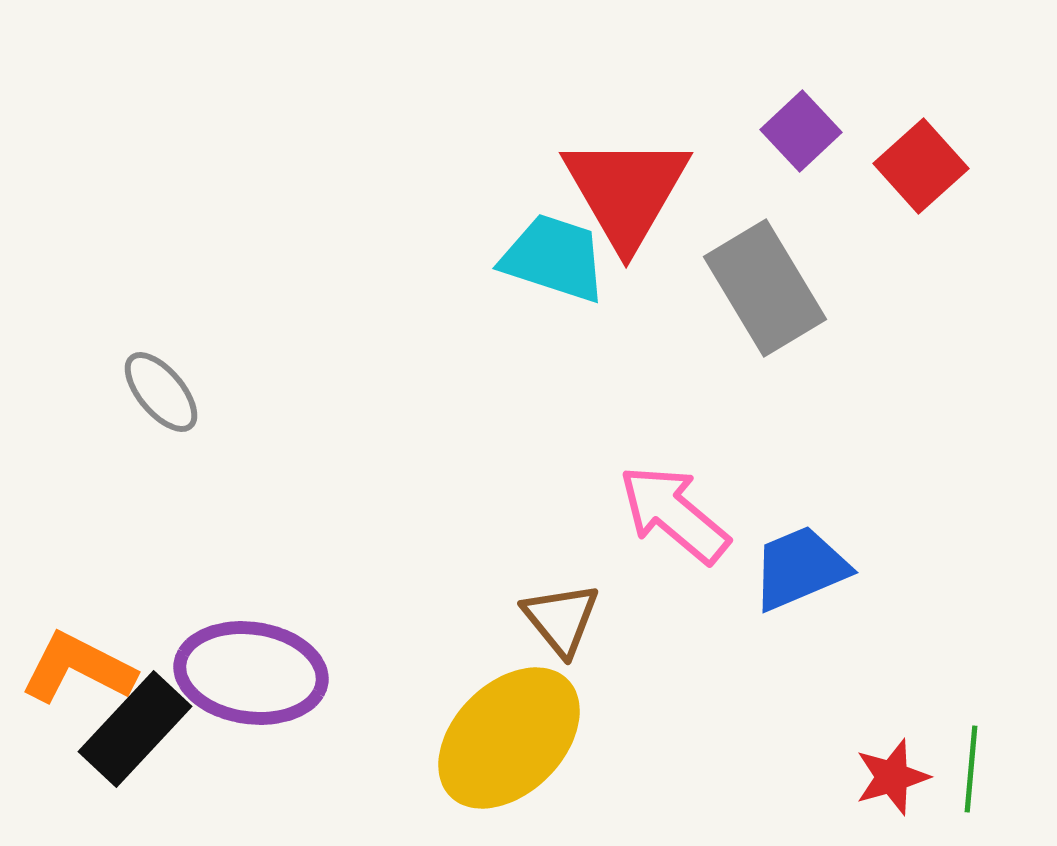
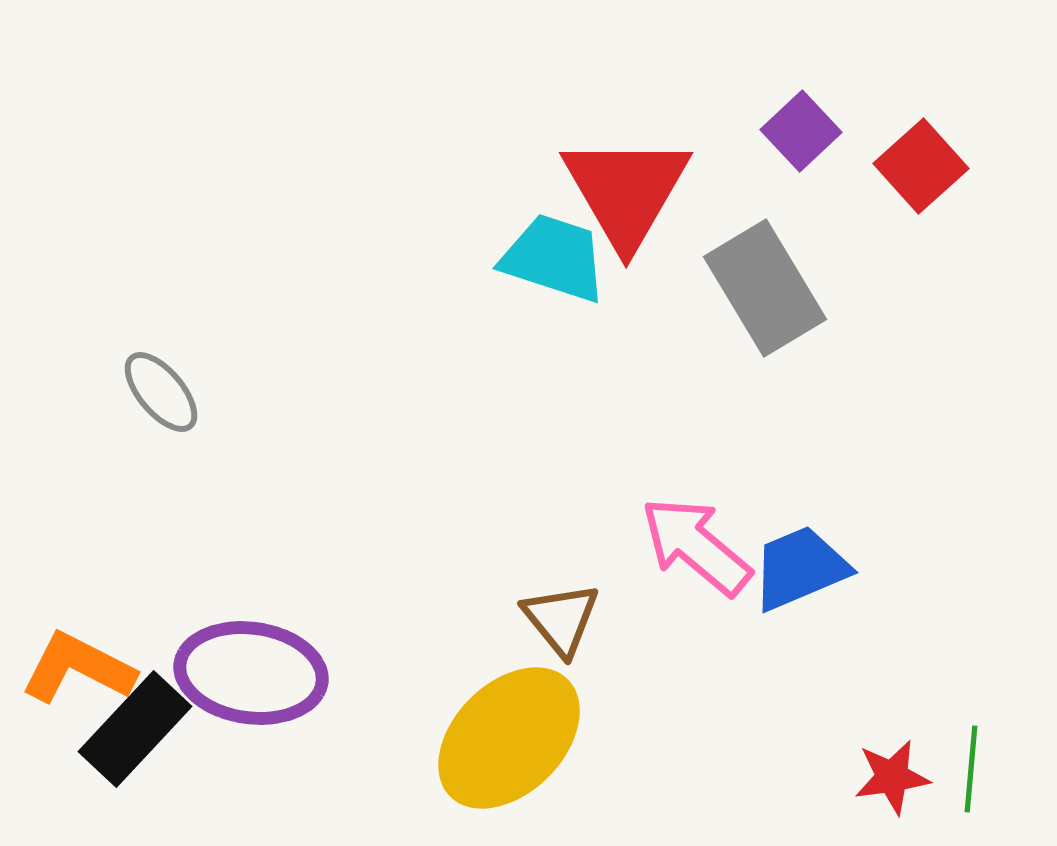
pink arrow: moved 22 px right, 32 px down
red star: rotated 8 degrees clockwise
